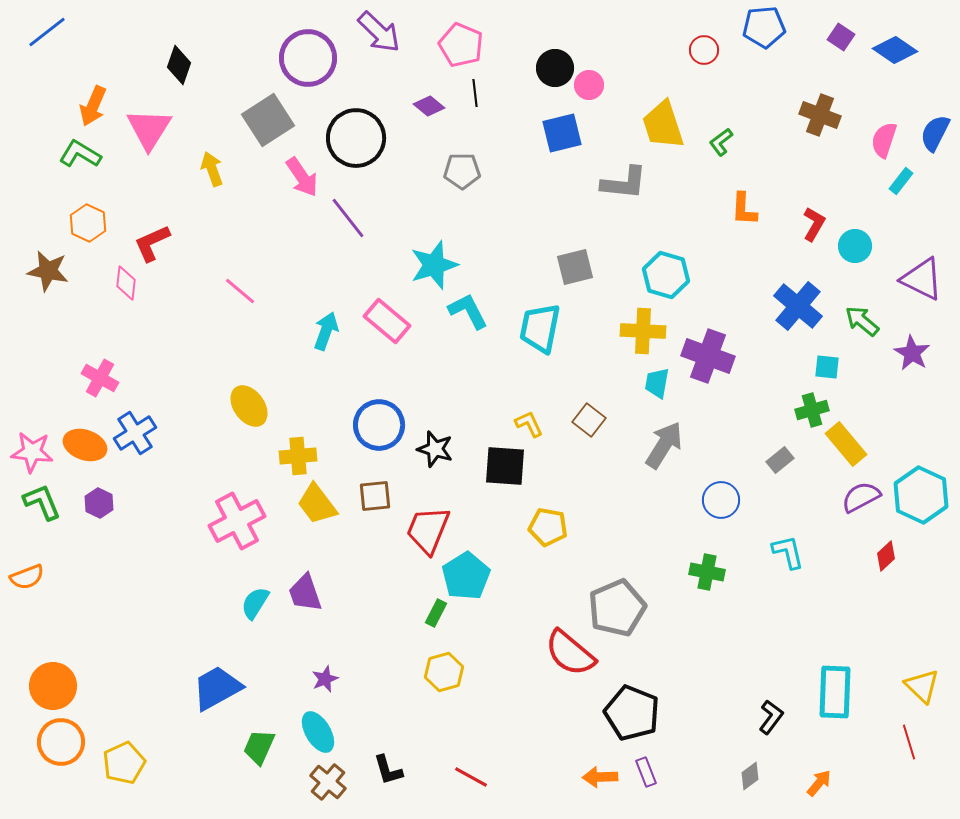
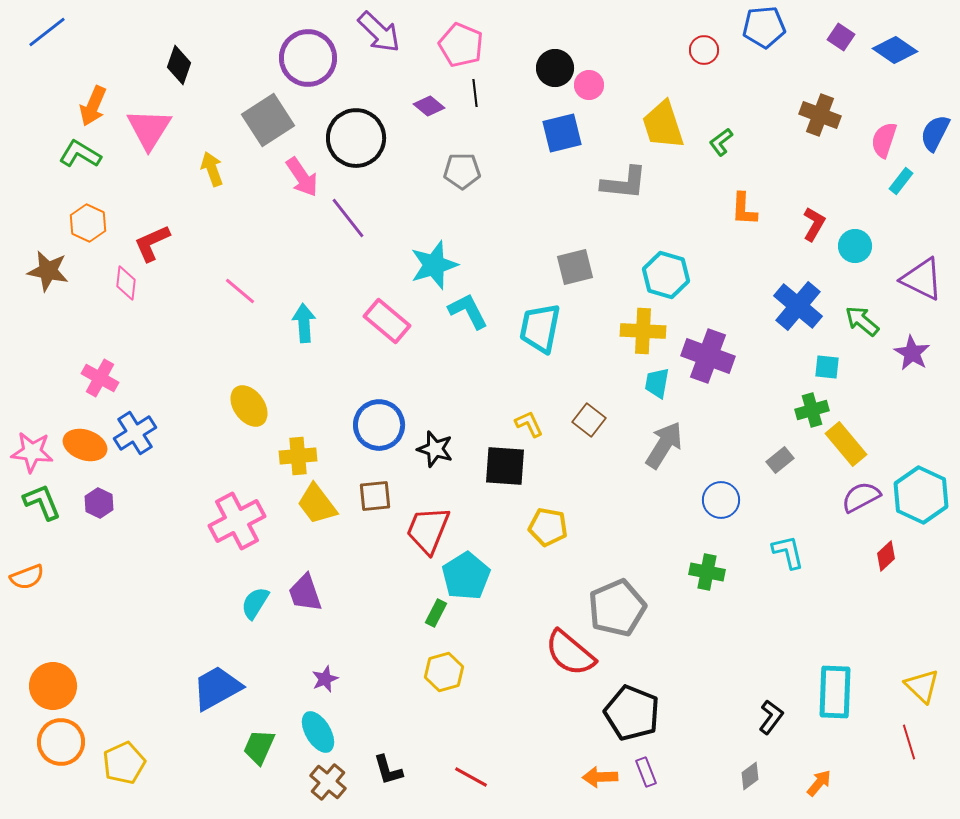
cyan arrow at (326, 331): moved 22 px left, 8 px up; rotated 24 degrees counterclockwise
